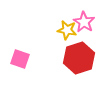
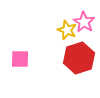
yellow star: rotated 12 degrees clockwise
pink square: rotated 18 degrees counterclockwise
